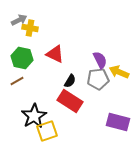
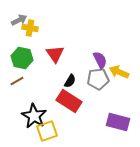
red triangle: rotated 30 degrees clockwise
red rectangle: moved 1 px left
black star: rotated 10 degrees counterclockwise
